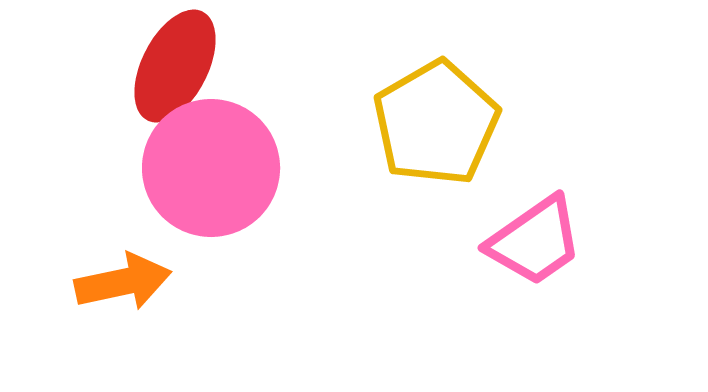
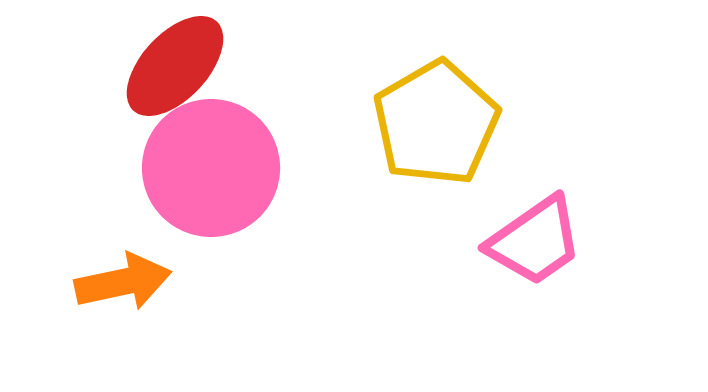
red ellipse: rotated 16 degrees clockwise
